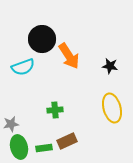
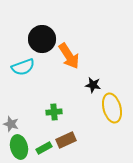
black star: moved 17 px left, 19 px down
green cross: moved 1 px left, 2 px down
gray star: rotated 28 degrees clockwise
brown rectangle: moved 1 px left, 1 px up
green rectangle: rotated 21 degrees counterclockwise
